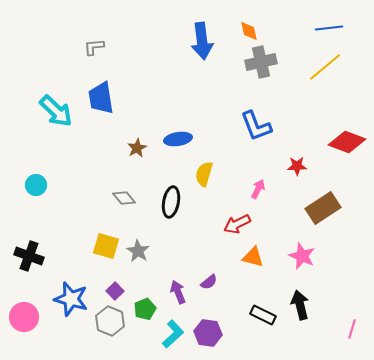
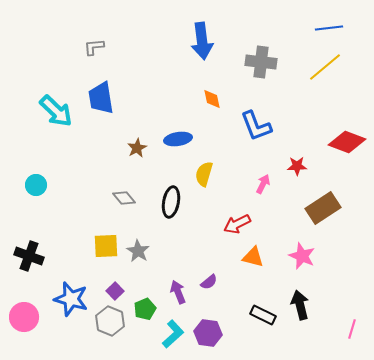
orange diamond: moved 37 px left, 68 px down
gray cross: rotated 20 degrees clockwise
pink arrow: moved 5 px right, 5 px up
yellow square: rotated 20 degrees counterclockwise
